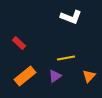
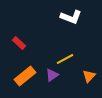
yellow line: moved 1 px left, 1 px down; rotated 18 degrees counterclockwise
purple triangle: moved 3 px left, 1 px up
